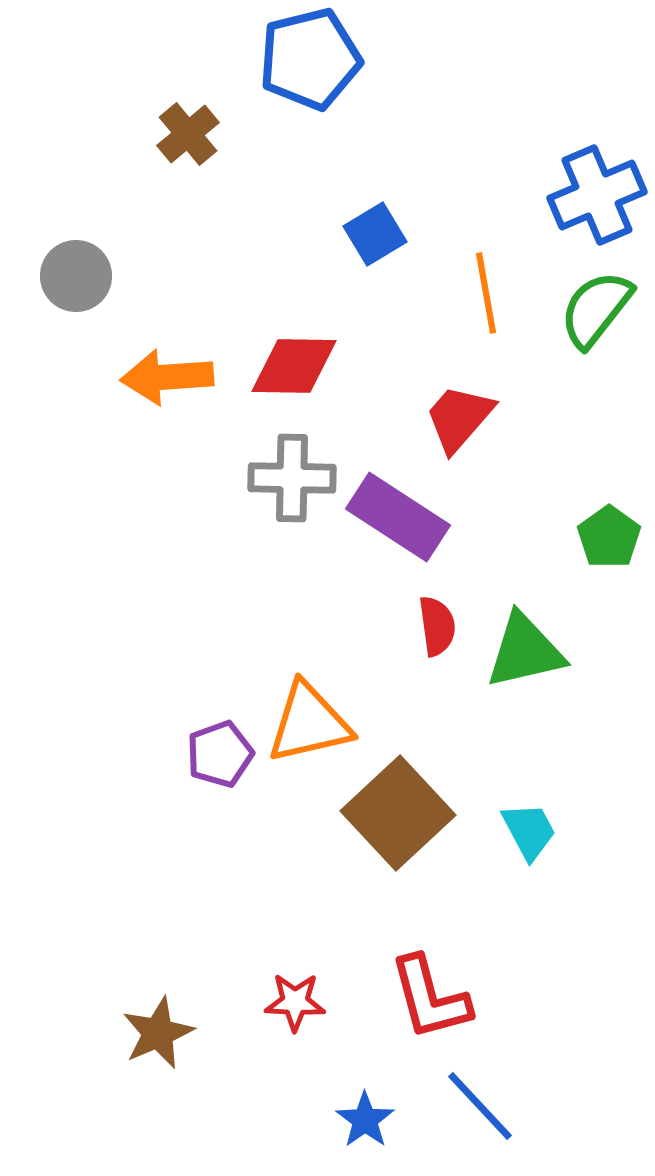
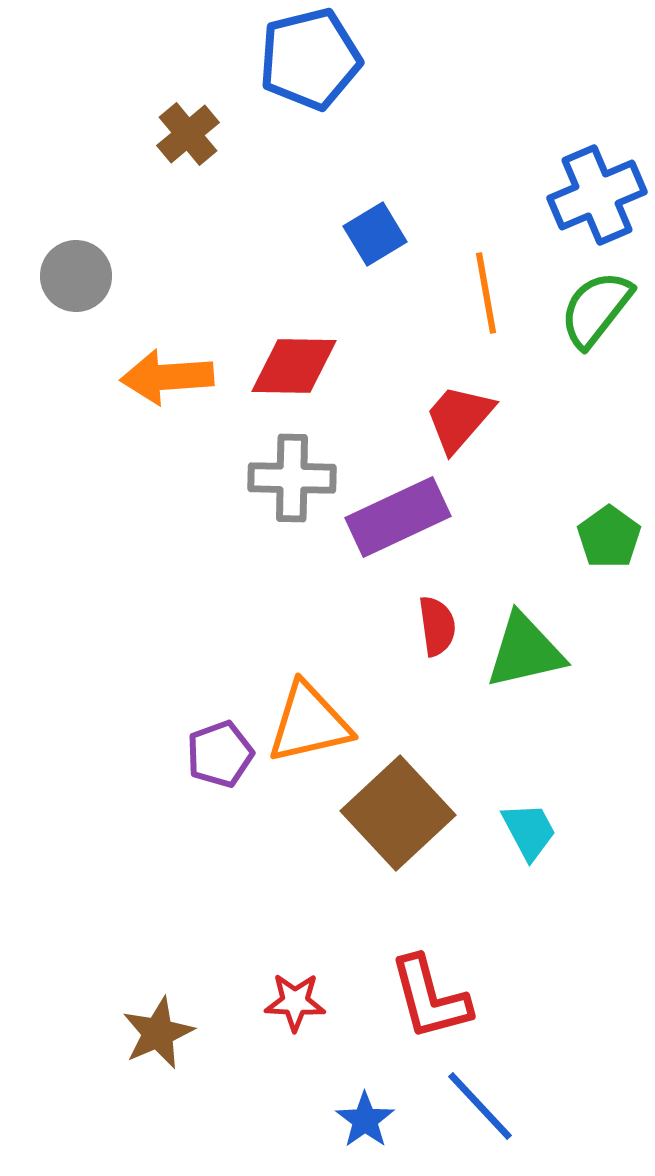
purple rectangle: rotated 58 degrees counterclockwise
